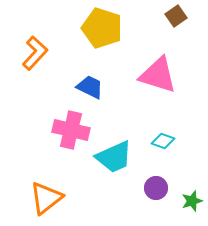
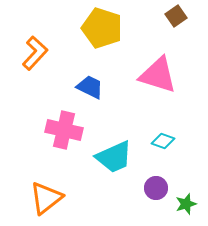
pink cross: moved 7 px left
green star: moved 6 px left, 3 px down
